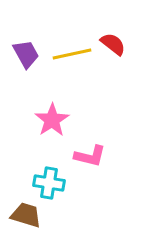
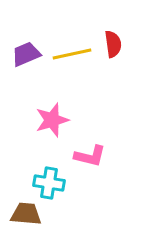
red semicircle: rotated 44 degrees clockwise
purple trapezoid: rotated 84 degrees counterclockwise
pink star: rotated 16 degrees clockwise
brown trapezoid: moved 1 px up; rotated 12 degrees counterclockwise
